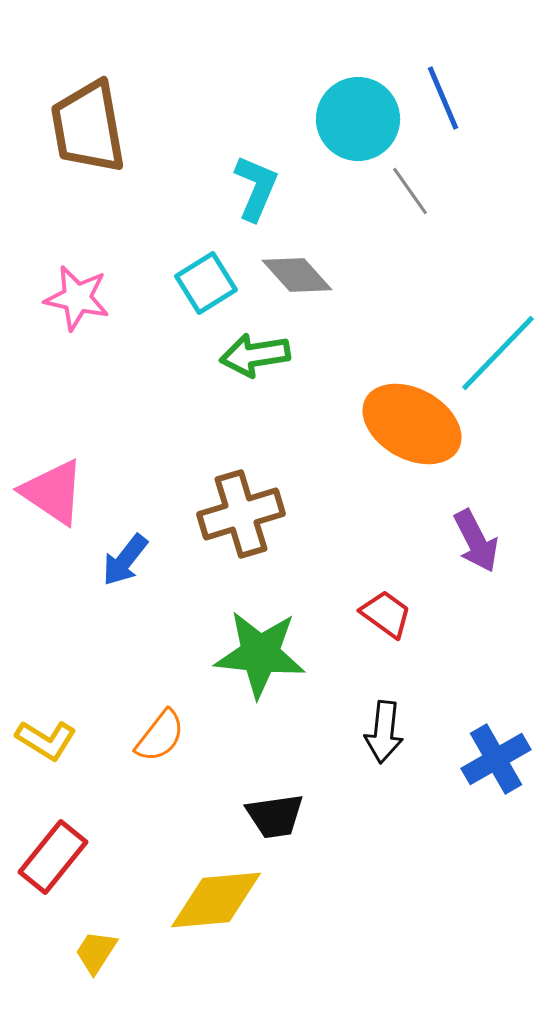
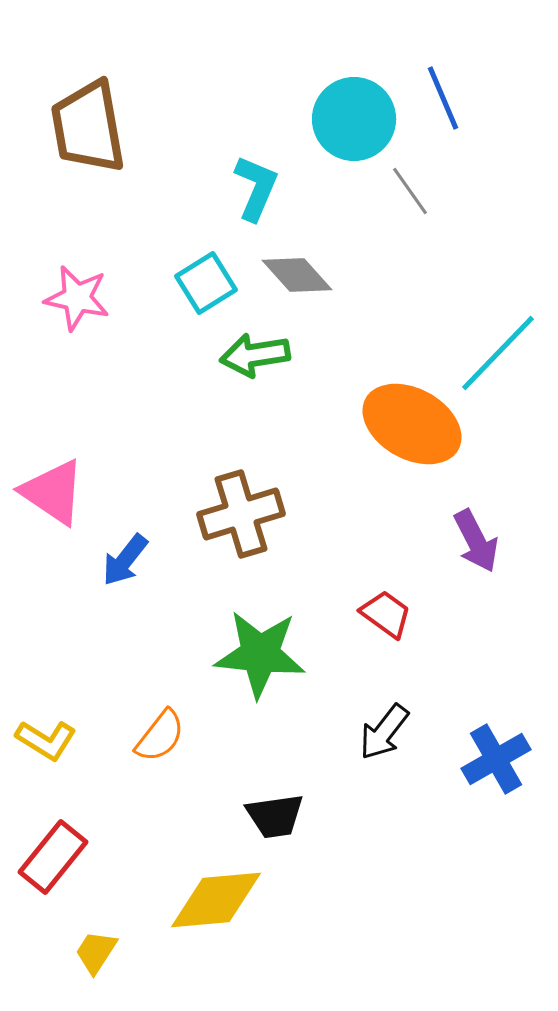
cyan circle: moved 4 px left
black arrow: rotated 32 degrees clockwise
